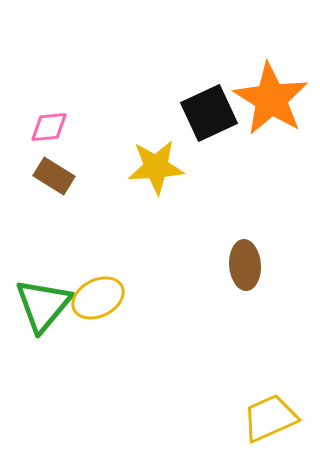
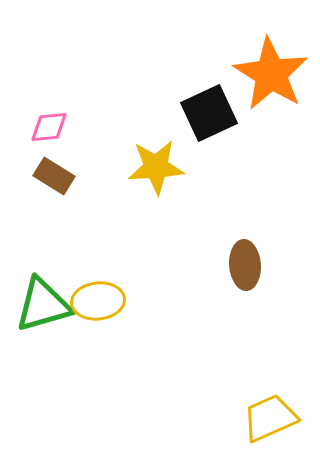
orange star: moved 25 px up
yellow ellipse: moved 3 px down; rotated 21 degrees clockwise
green triangle: rotated 34 degrees clockwise
